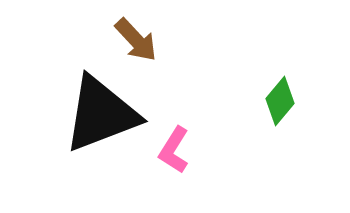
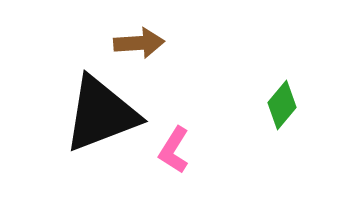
brown arrow: moved 3 px right, 3 px down; rotated 51 degrees counterclockwise
green diamond: moved 2 px right, 4 px down
